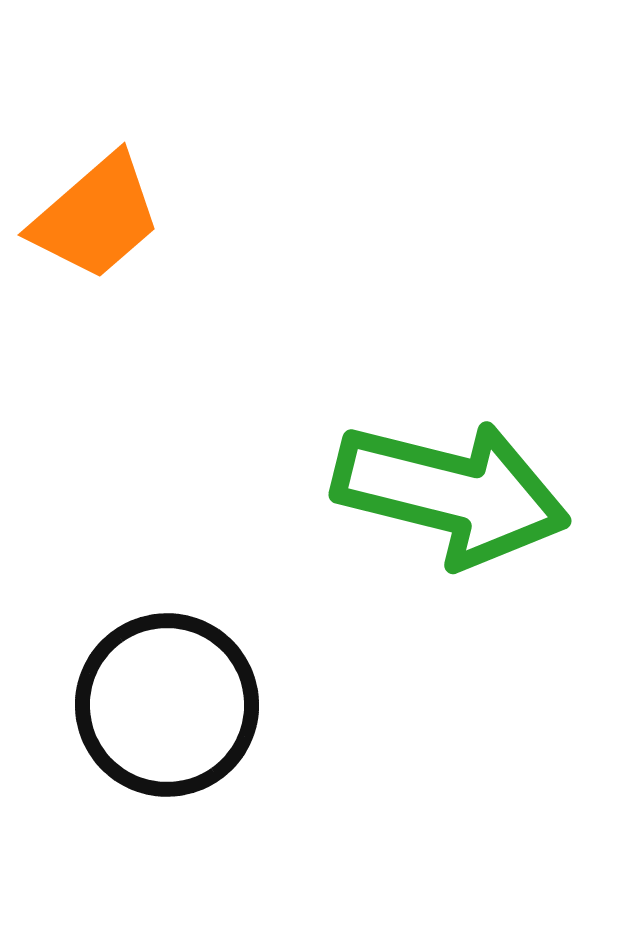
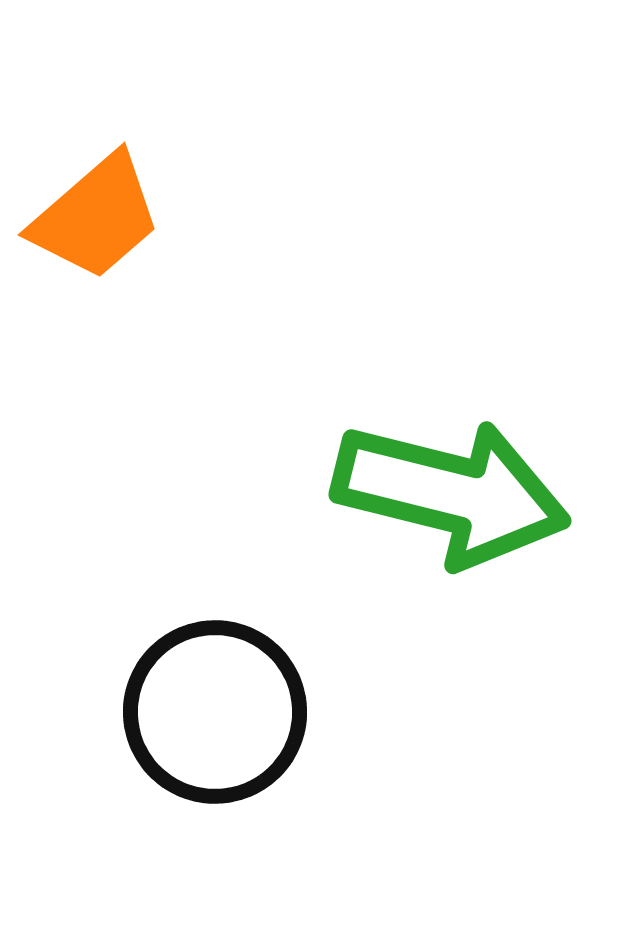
black circle: moved 48 px right, 7 px down
